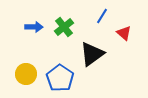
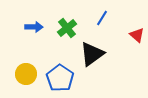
blue line: moved 2 px down
green cross: moved 3 px right, 1 px down
red triangle: moved 13 px right, 2 px down
